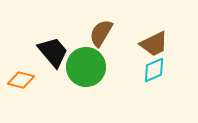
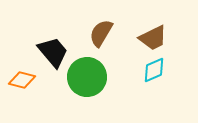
brown trapezoid: moved 1 px left, 6 px up
green circle: moved 1 px right, 10 px down
orange diamond: moved 1 px right
